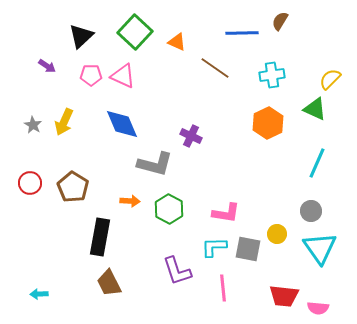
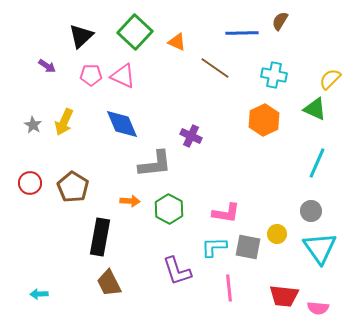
cyan cross: moved 2 px right; rotated 20 degrees clockwise
orange hexagon: moved 4 px left, 3 px up
gray L-shape: rotated 21 degrees counterclockwise
gray square: moved 2 px up
pink line: moved 6 px right
